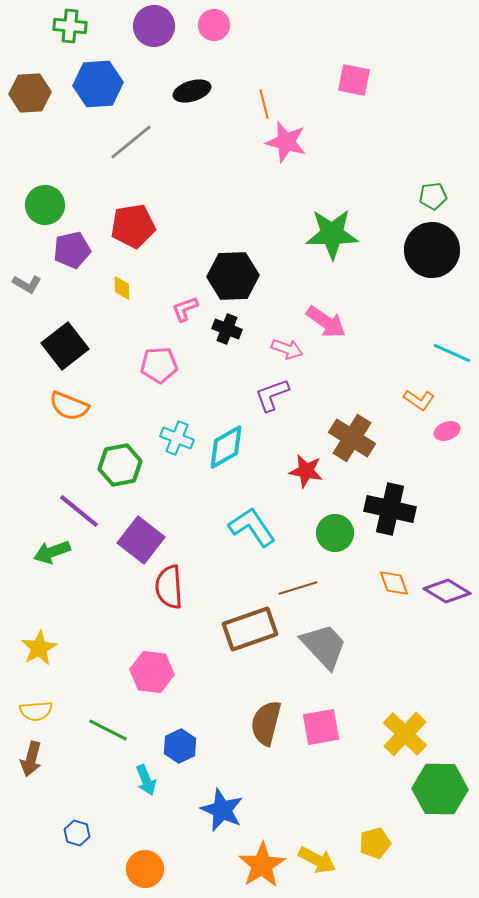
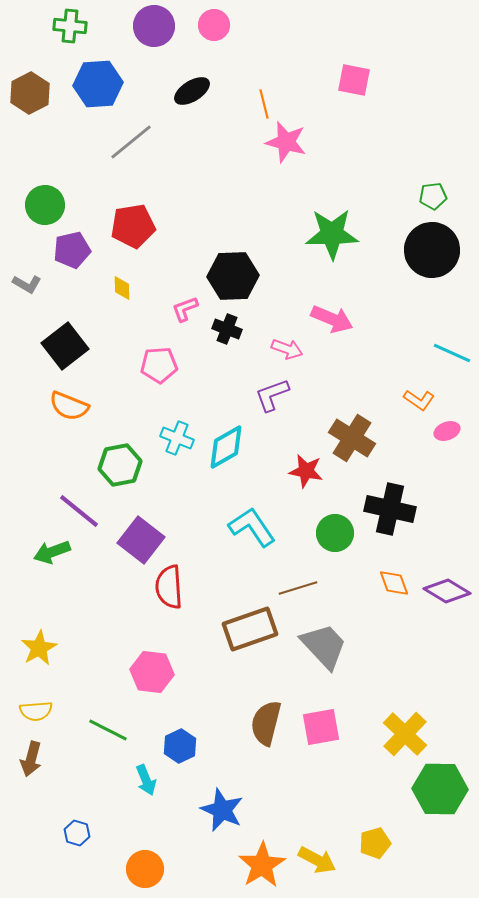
black ellipse at (192, 91): rotated 15 degrees counterclockwise
brown hexagon at (30, 93): rotated 24 degrees counterclockwise
pink arrow at (326, 322): moved 6 px right, 3 px up; rotated 12 degrees counterclockwise
